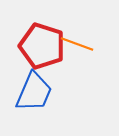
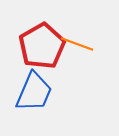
red pentagon: rotated 24 degrees clockwise
